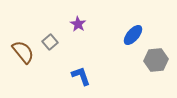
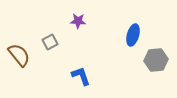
purple star: moved 3 px up; rotated 28 degrees counterclockwise
blue ellipse: rotated 25 degrees counterclockwise
gray square: rotated 14 degrees clockwise
brown semicircle: moved 4 px left, 3 px down
